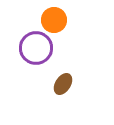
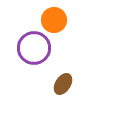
purple circle: moved 2 px left
